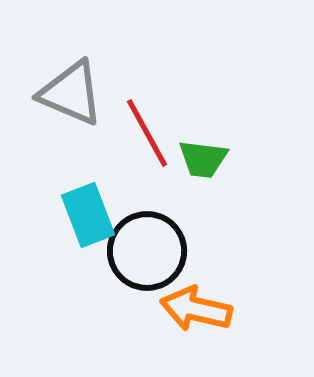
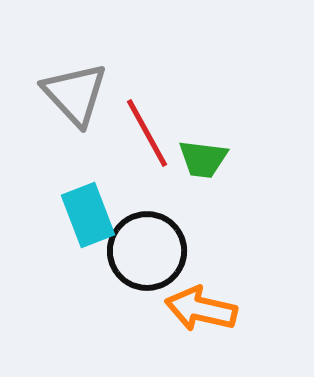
gray triangle: moved 4 px right, 1 px down; rotated 24 degrees clockwise
orange arrow: moved 5 px right
